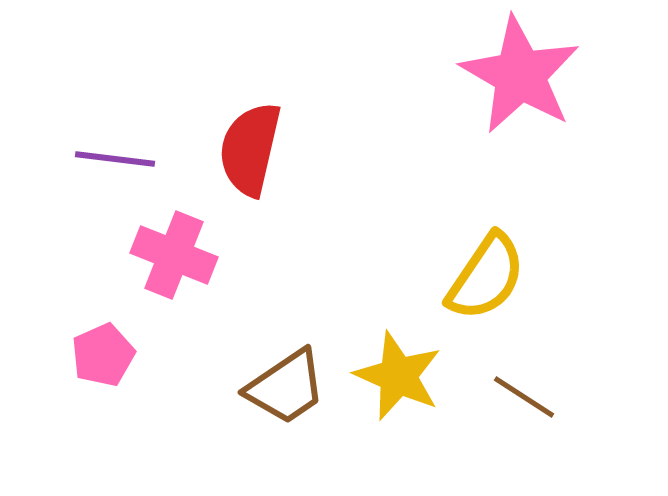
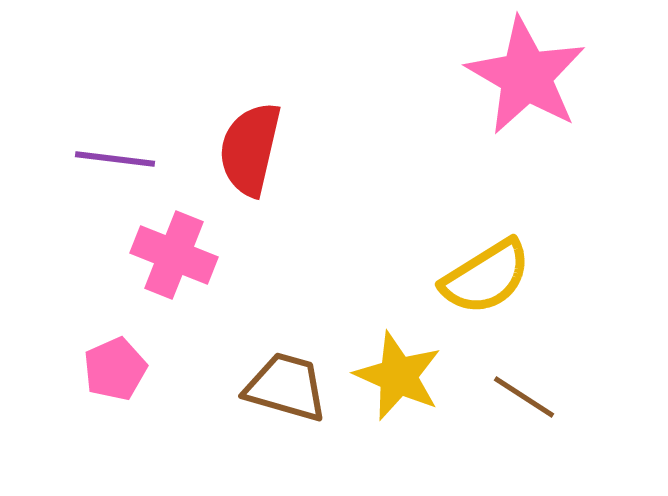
pink star: moved 6 px right, 1 px down
yellow semicircle: rotated 24 degrees clockwise
pink pentagon: moved 12 px right, 14 px down
brown trapezoid: rotated 130 degrees counterclockwise
